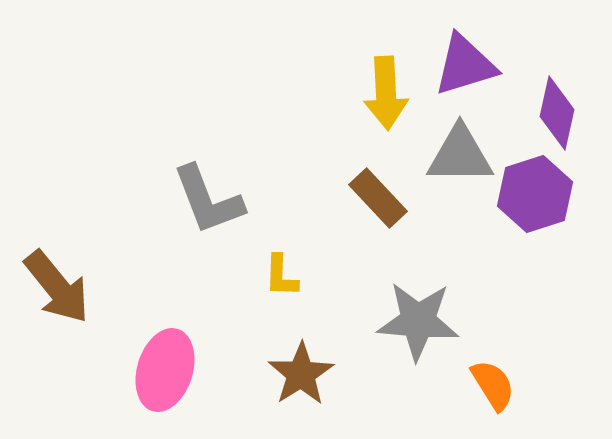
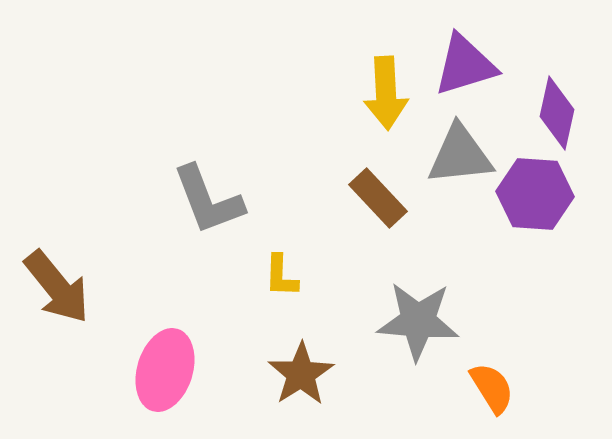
gray triangle: rotated 6 degrees counterclockwise
purple hexagon: rotated 22 degrees clockwise
orange semicircle: moved 1 px left, 3 px down
